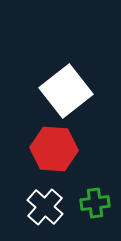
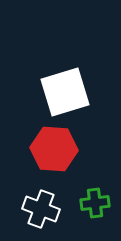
white square: moved 1 px left, 1 px down; rotated 21 degrees clockwise
white cross: moved 4 px left, 2 px down; rotated 21 degrees counterclockwise
